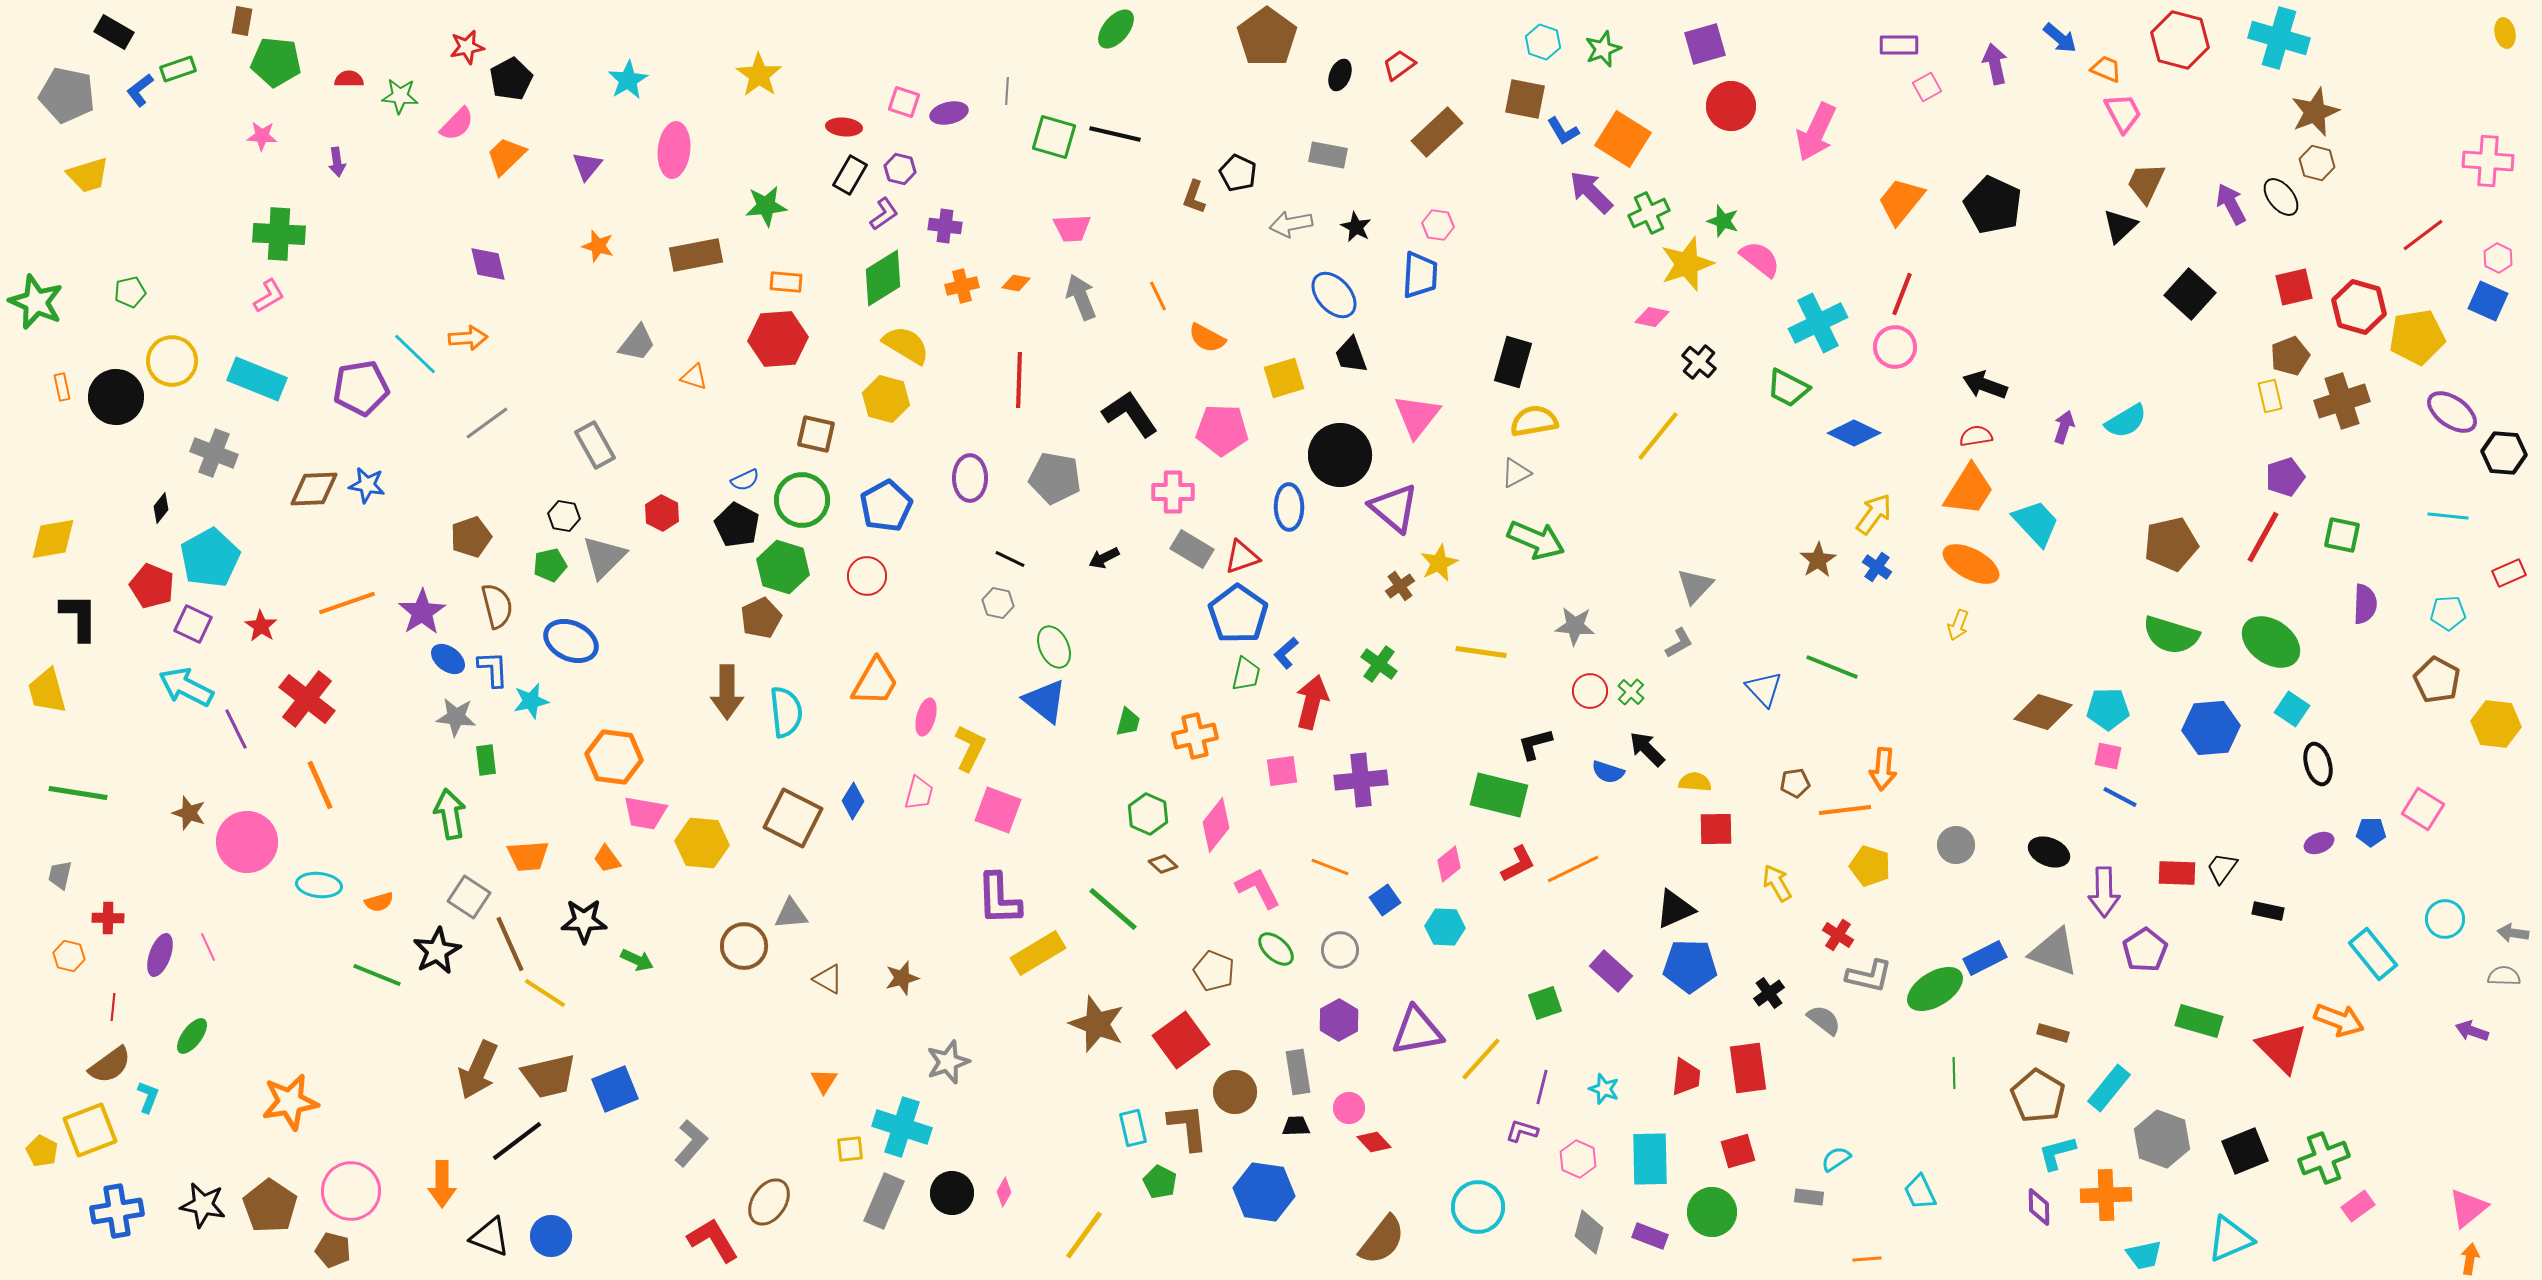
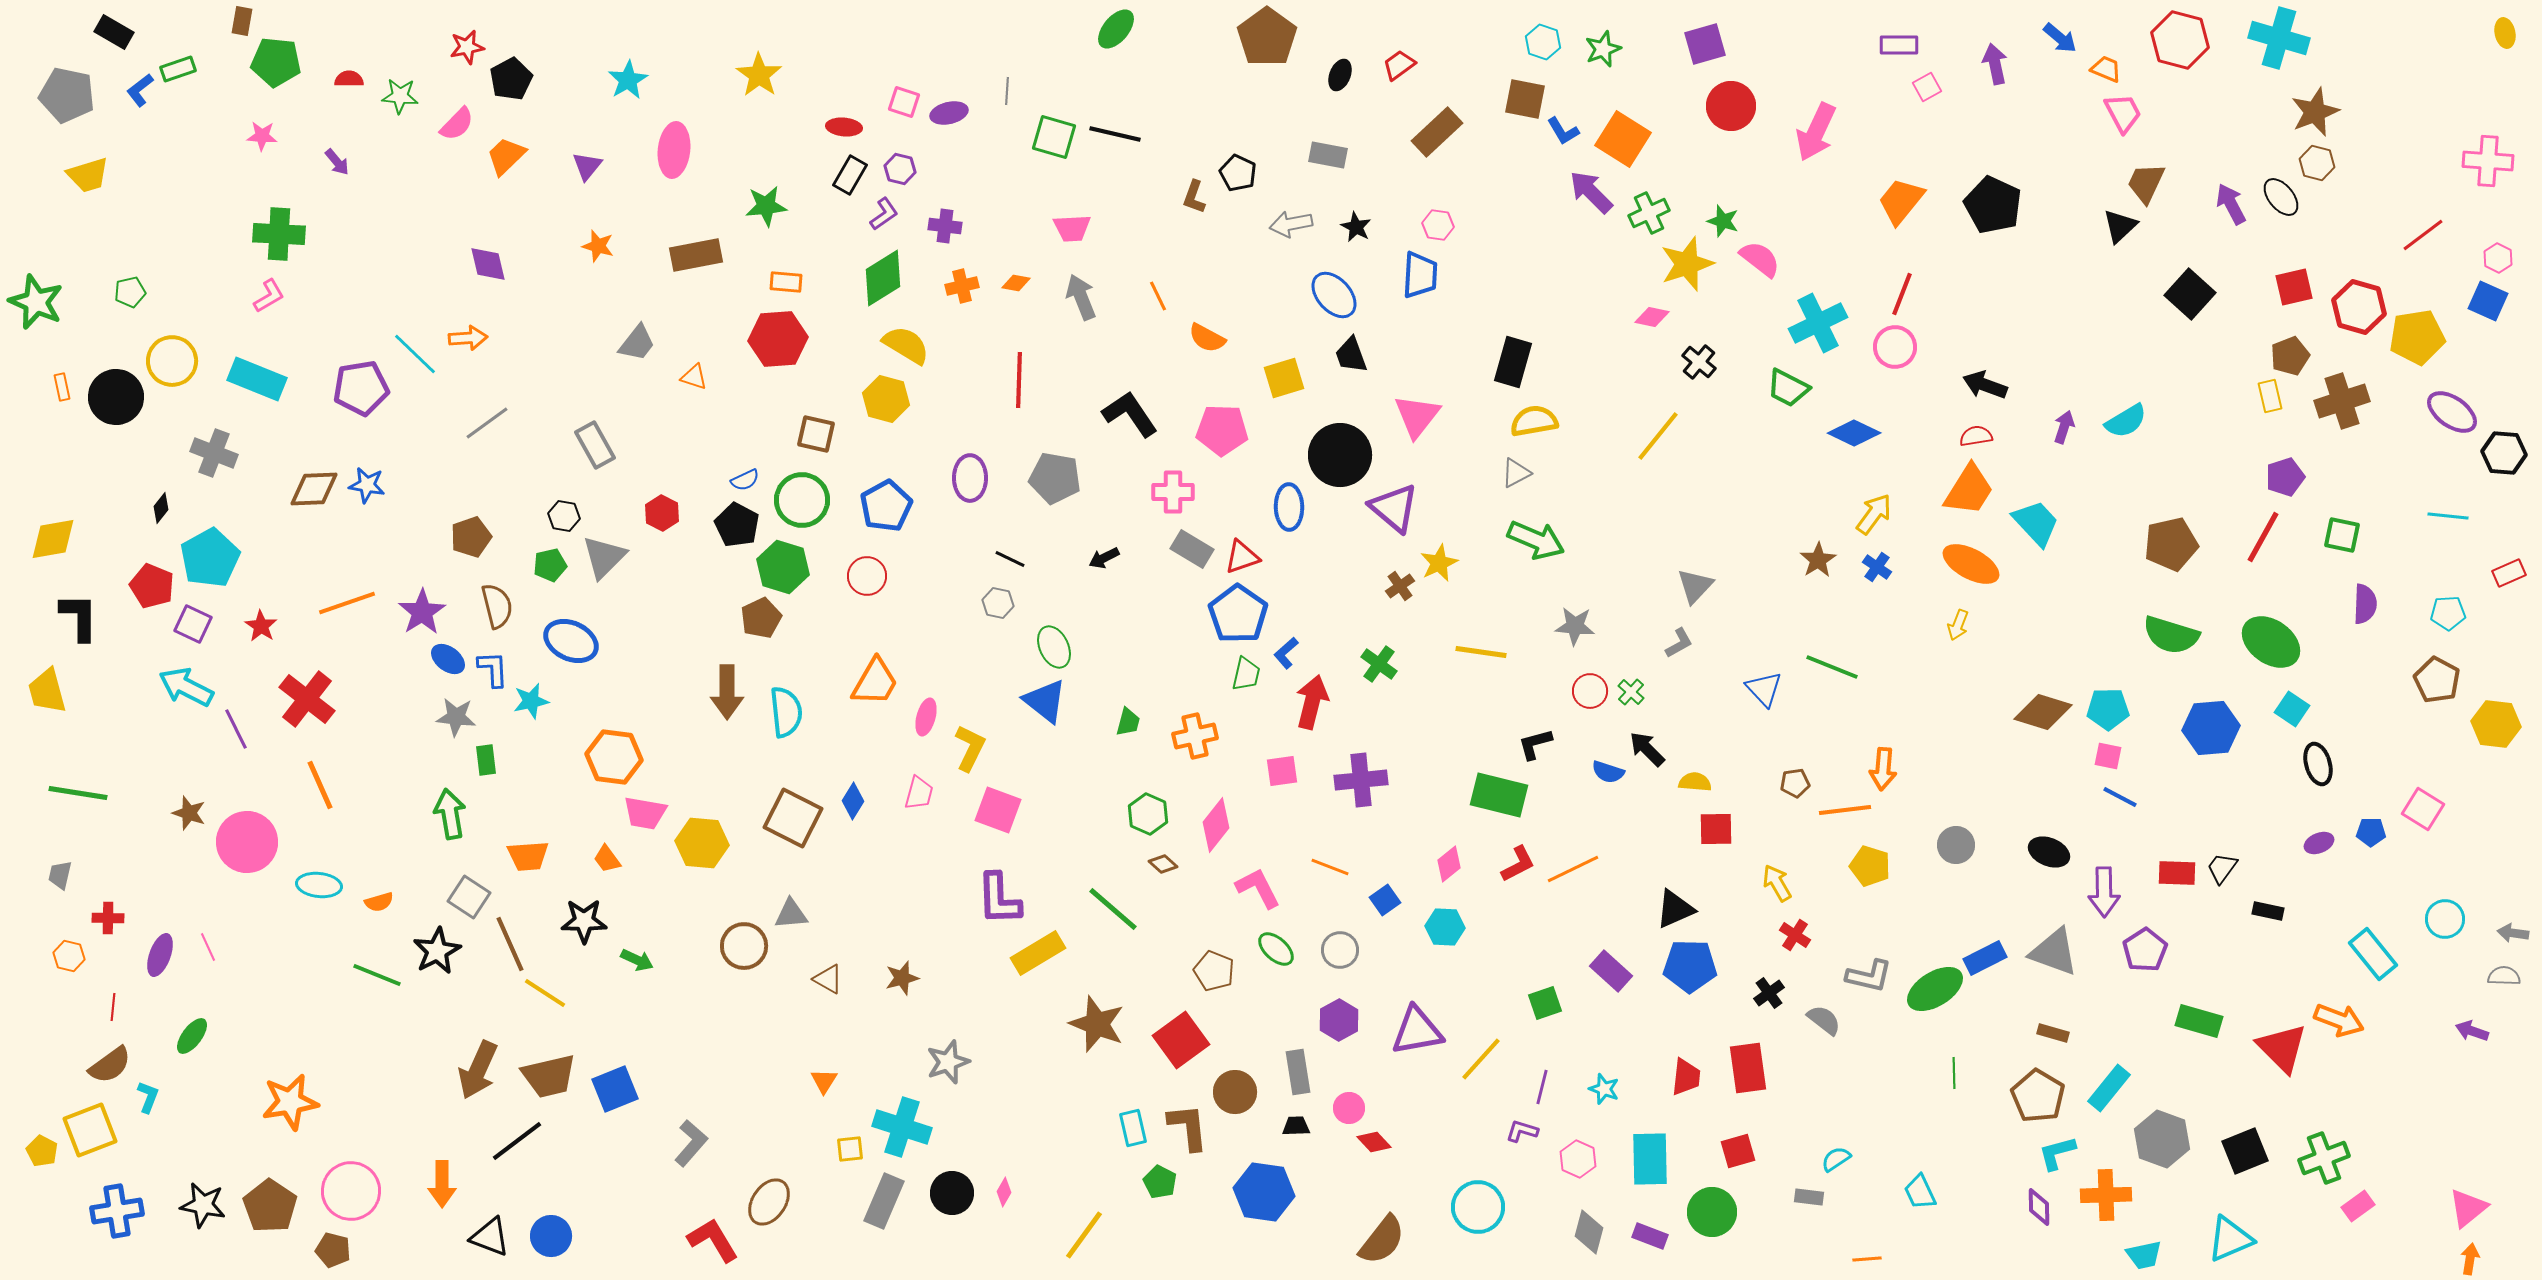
purple arrow at (337, 162): rotated 32 degrees counterclockwise
red cross at (1838, 935): moved 43 px left
